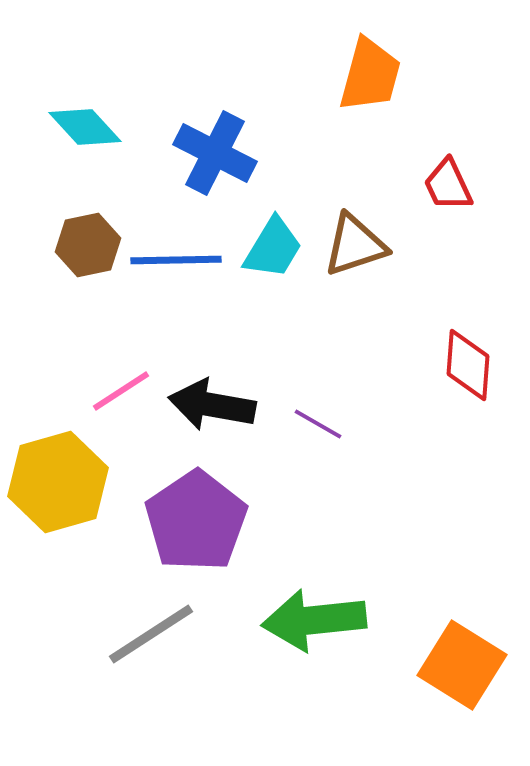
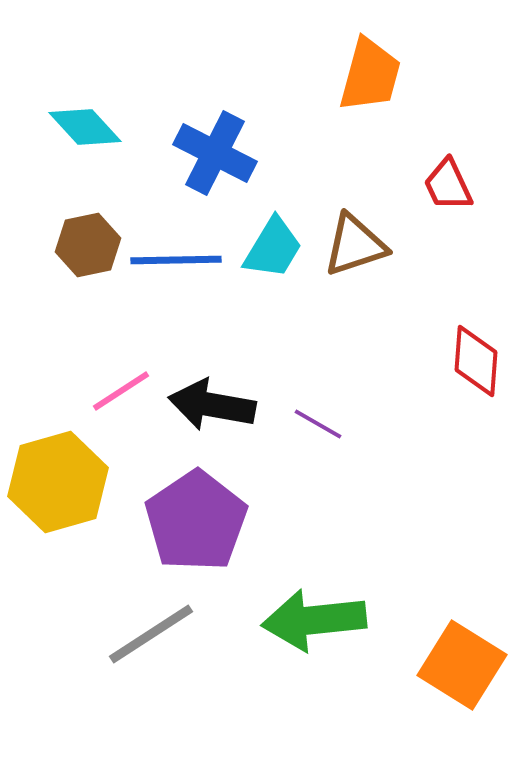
red diamond: moved 8 px right, 4 px up
